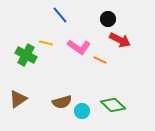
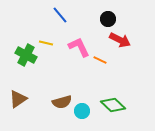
pink L-shape: rotated 150 degrees counterclockwise
